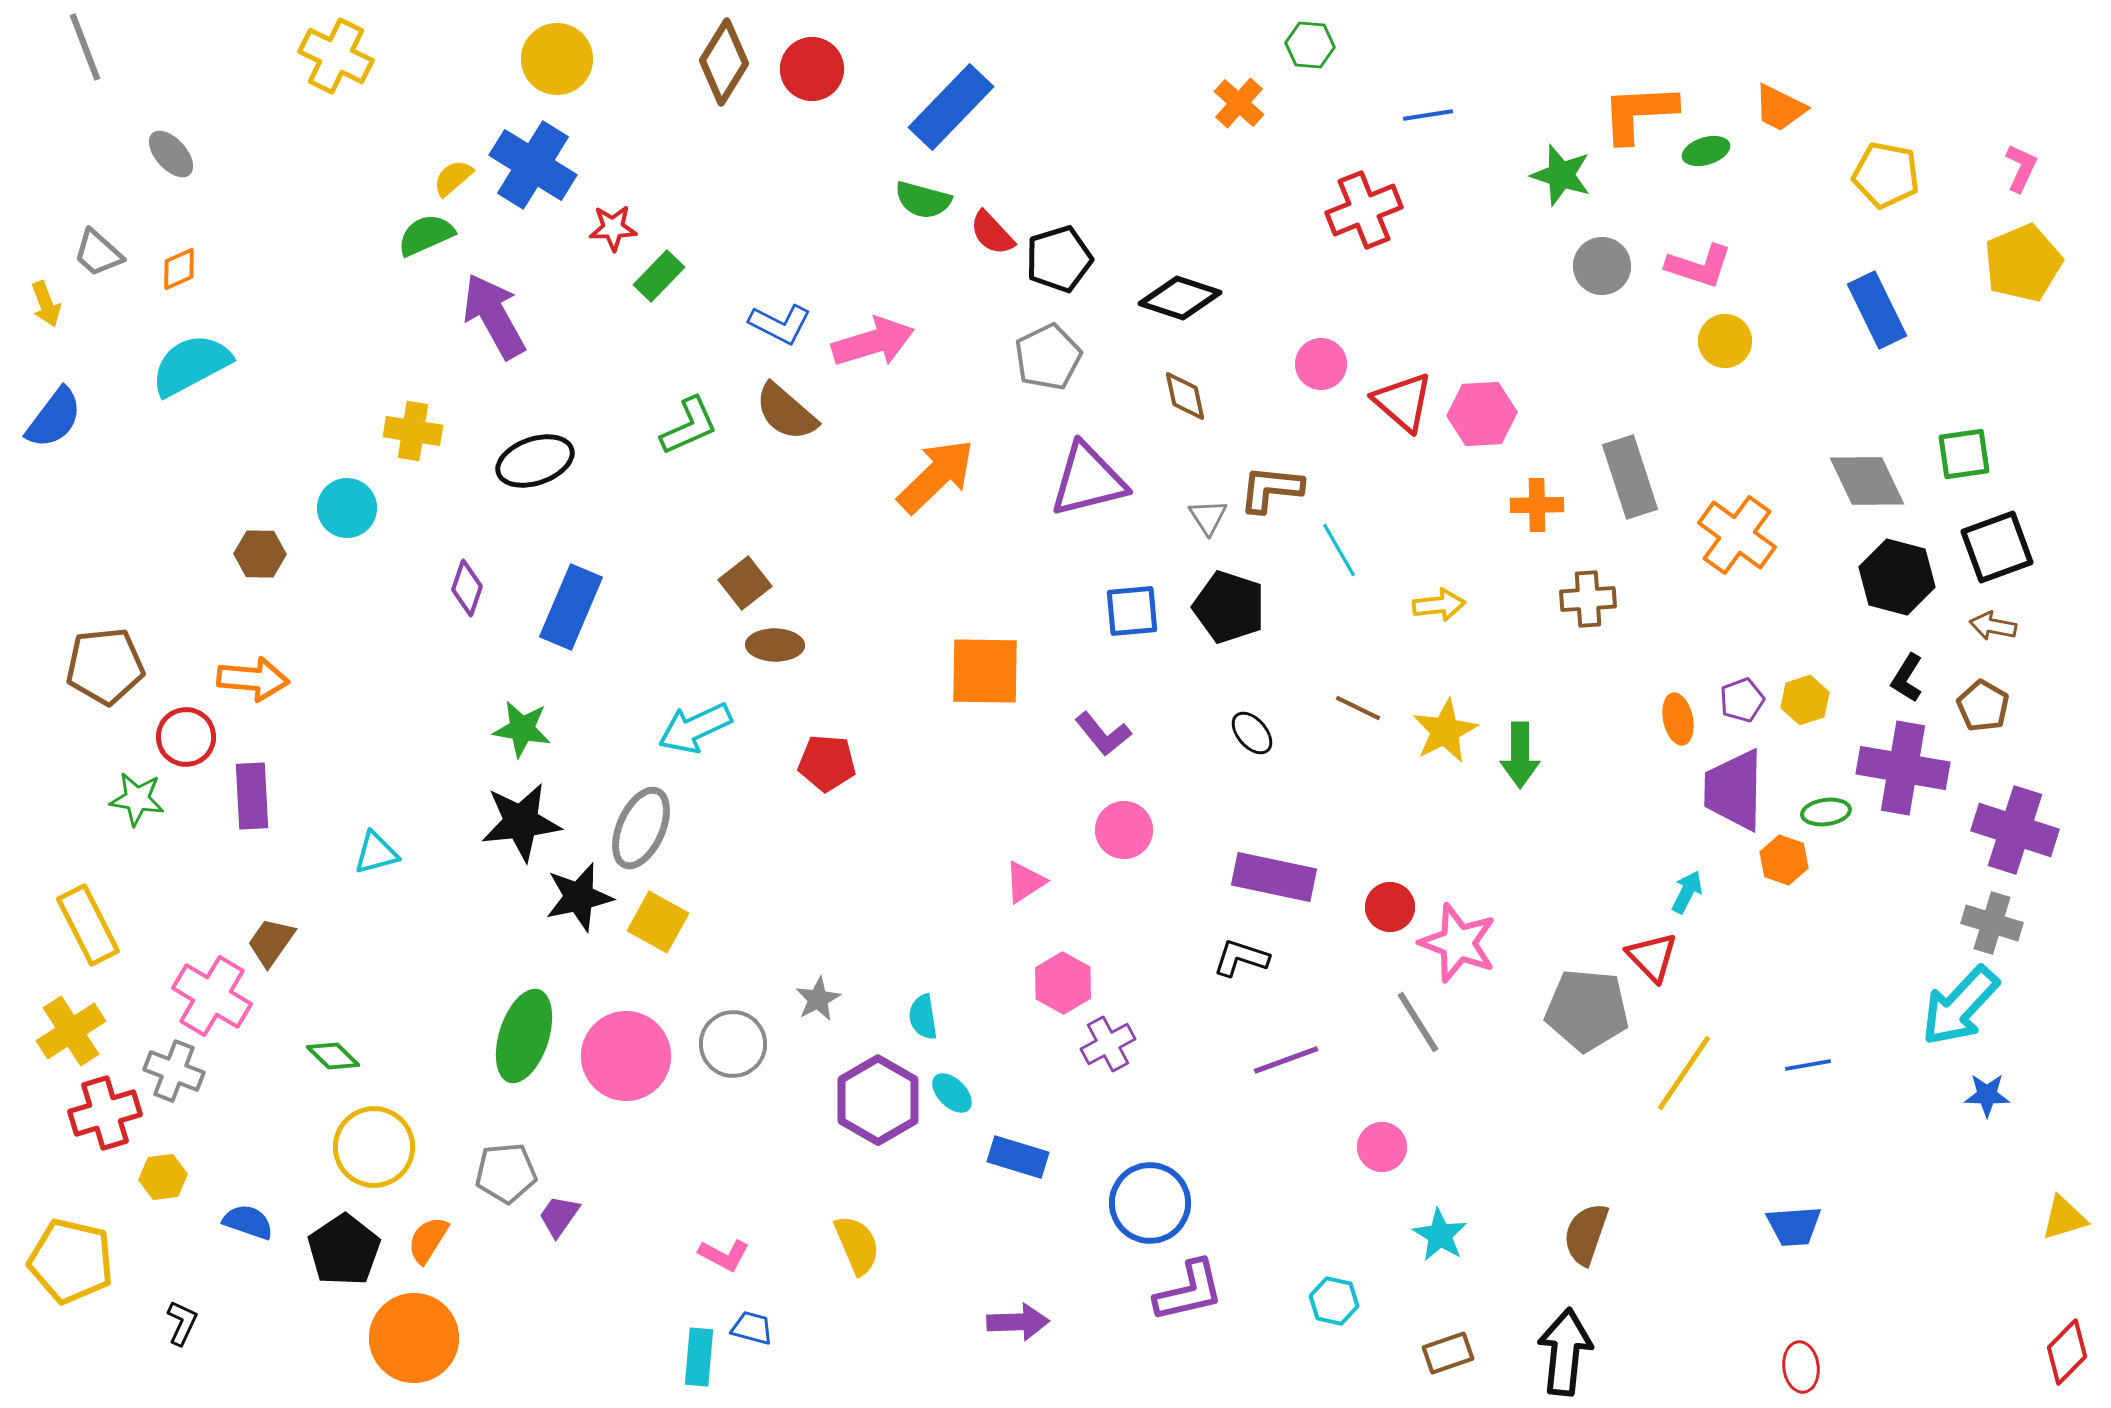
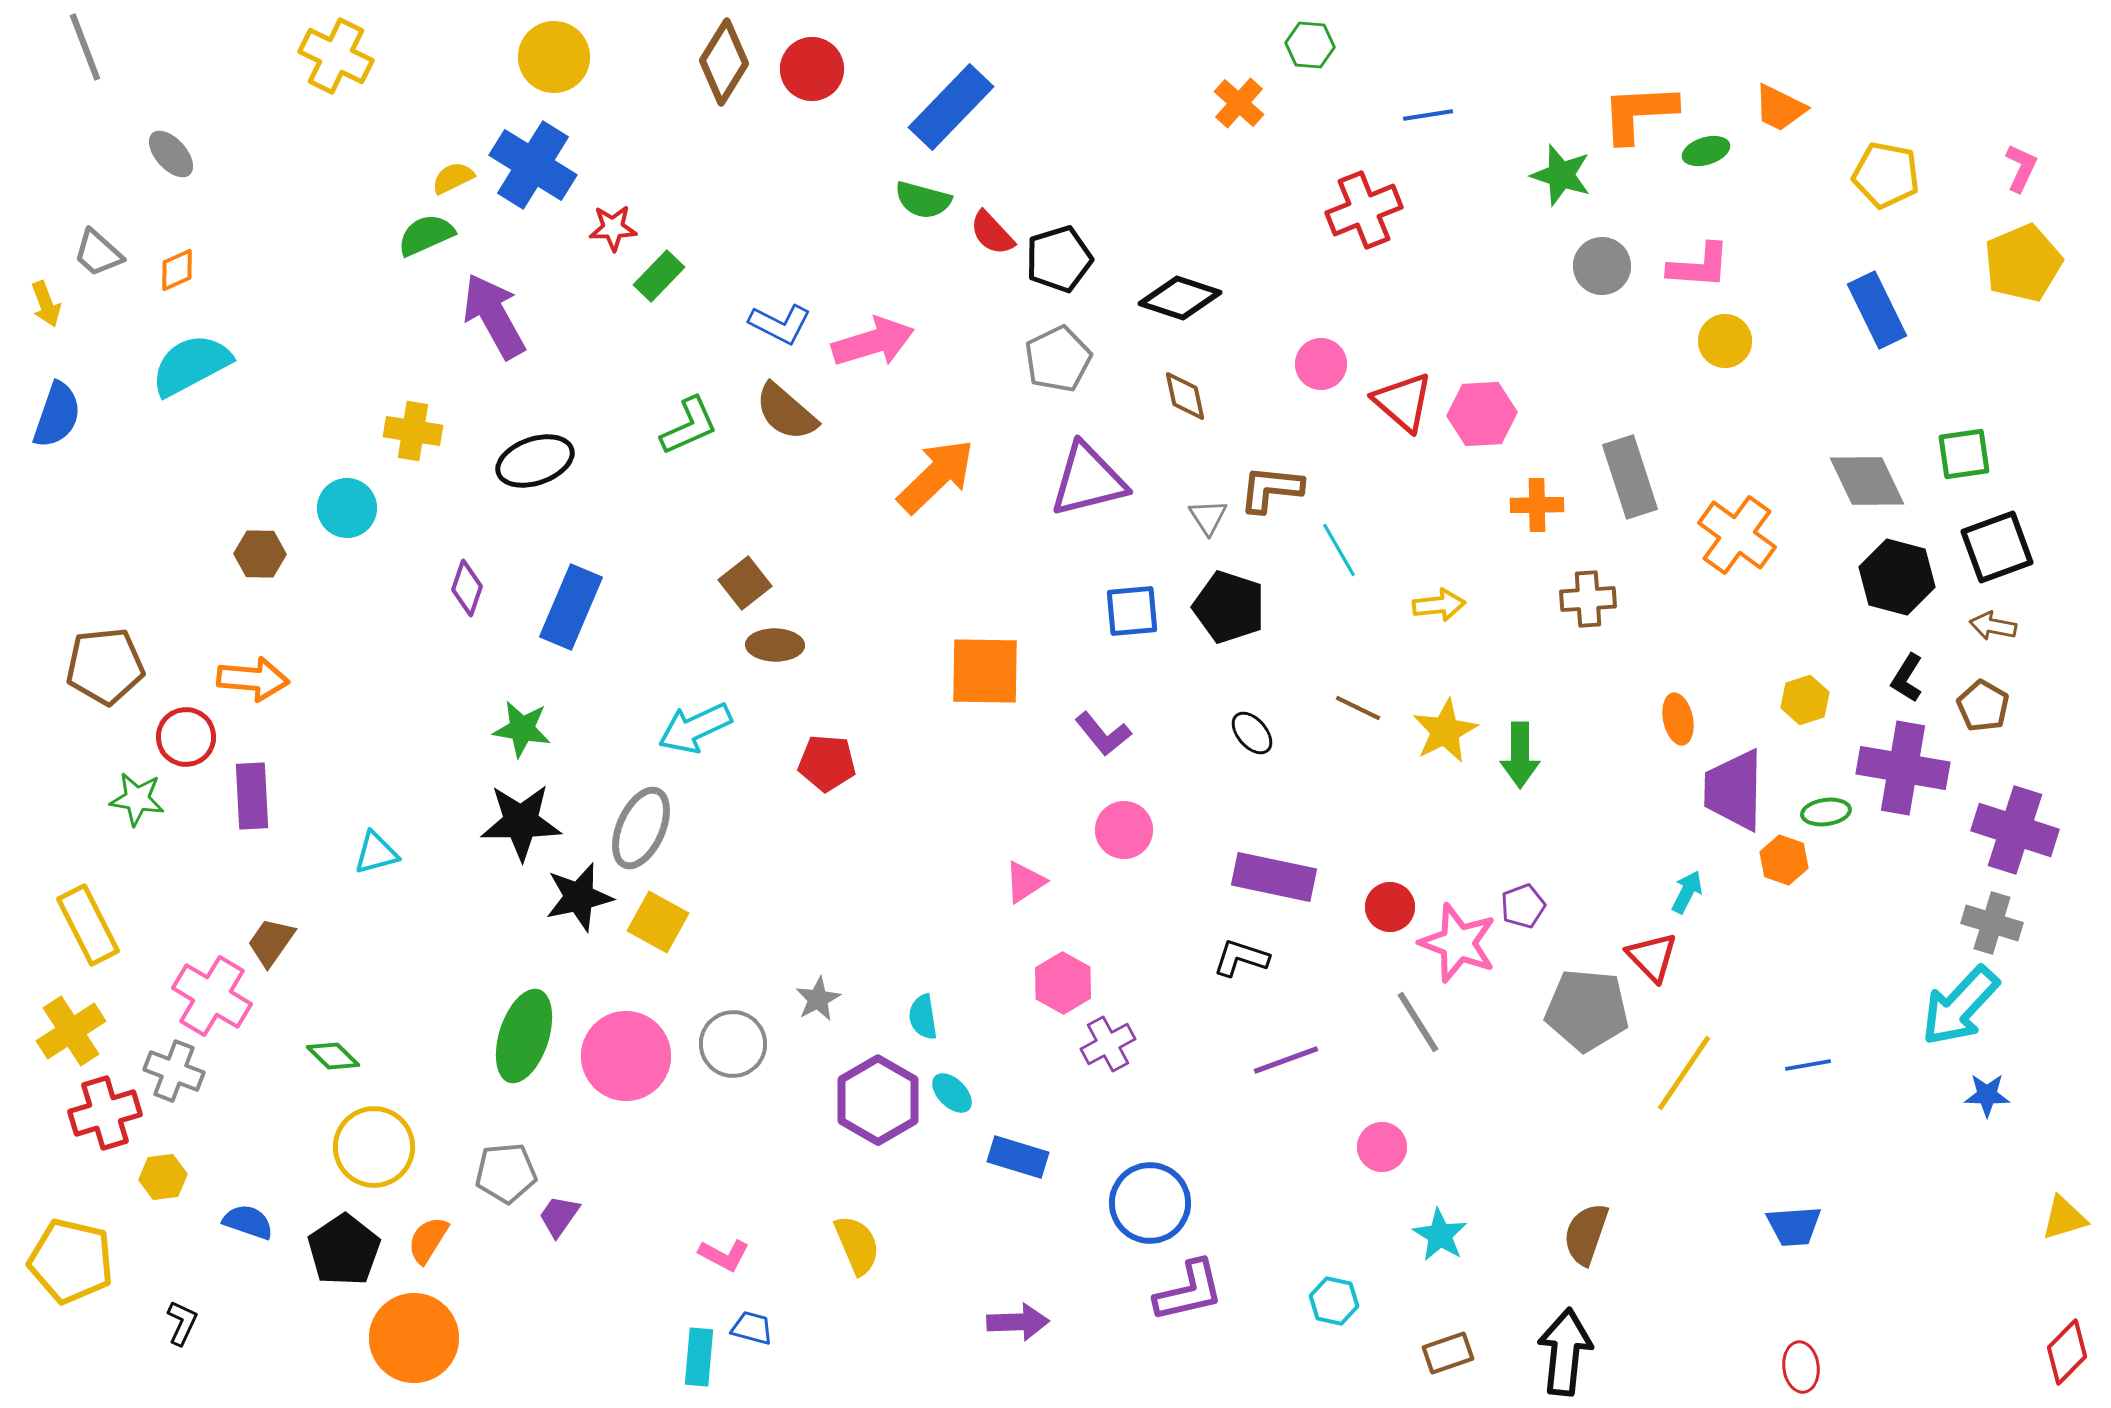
yellow circle at (557, 59): moved 3 px left, 2 px up
yellow semicircle at (453, 178): rotated 15 degrees clockwise
pink L-shape at (1699, 266): rotated 14 degrees counterclockwise
orange diamond at (179, 269): moved 2 px left, 1 px down
gray pentagon at (1048, 357): moved 10 px right, 2 px down
blue semicircle at (54, 418): moved 3 px right, 3 px up; rotated 18 degrees counterclockwise
purple pentagon at (1742, 700): moved 219 px left, 206 px down
black star at (521, 822): rotated 6 degrees clockwise
